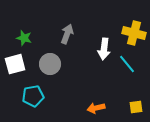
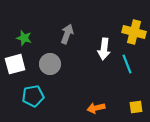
yellow cross: moved 1 px up
cyan line: rotated 18 degrees clockwise
